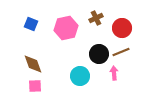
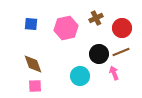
blue square: rotated 16 degrees counterclockwise
pink arrow: rotated 16 degrees counterclockwise
